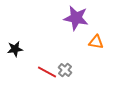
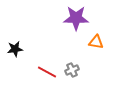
purple star: rotated 10 degrees counterclockwise
gray cross: moved 7 px right; rotated 24 degrees clockwise
